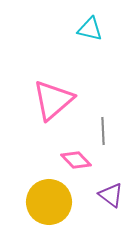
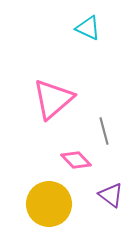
cyan triangle: moved 2 px left, 1 px up; rotated 12 degrees clockwise
pink triangle: moved 1 px up
gray line: moved 1 px right; rotated 12 degrees counterclockwise
yellow circle: moved 2 px down
